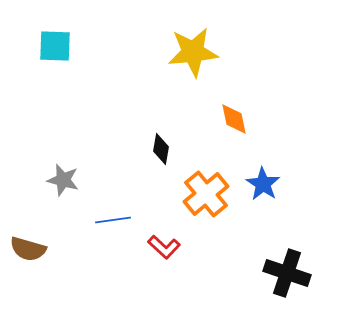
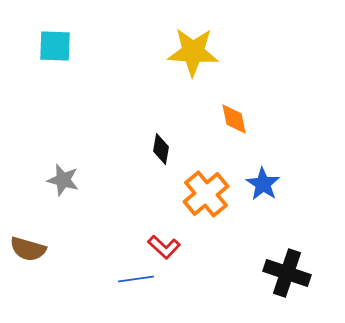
yellow star: rotated 9 degrees clockwise
blue line: moved 23 px right, 59 px down
